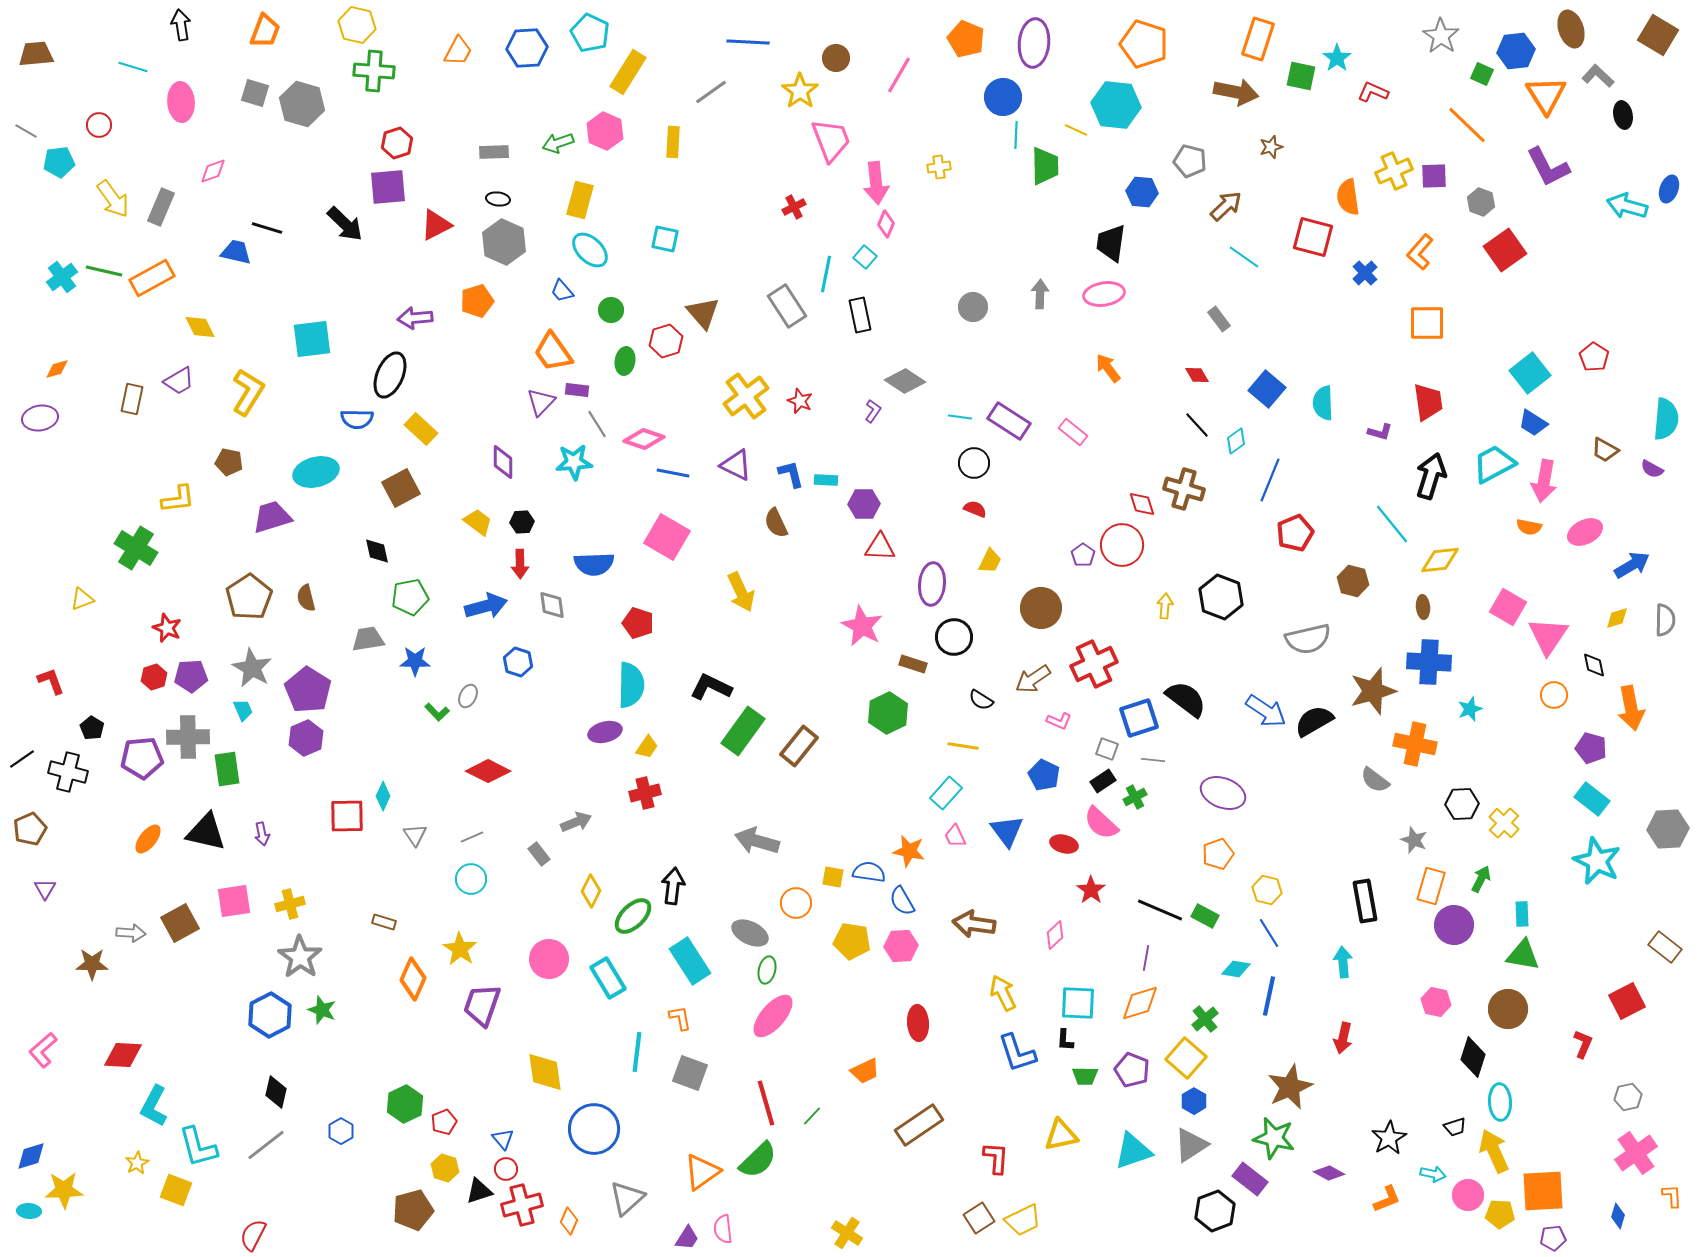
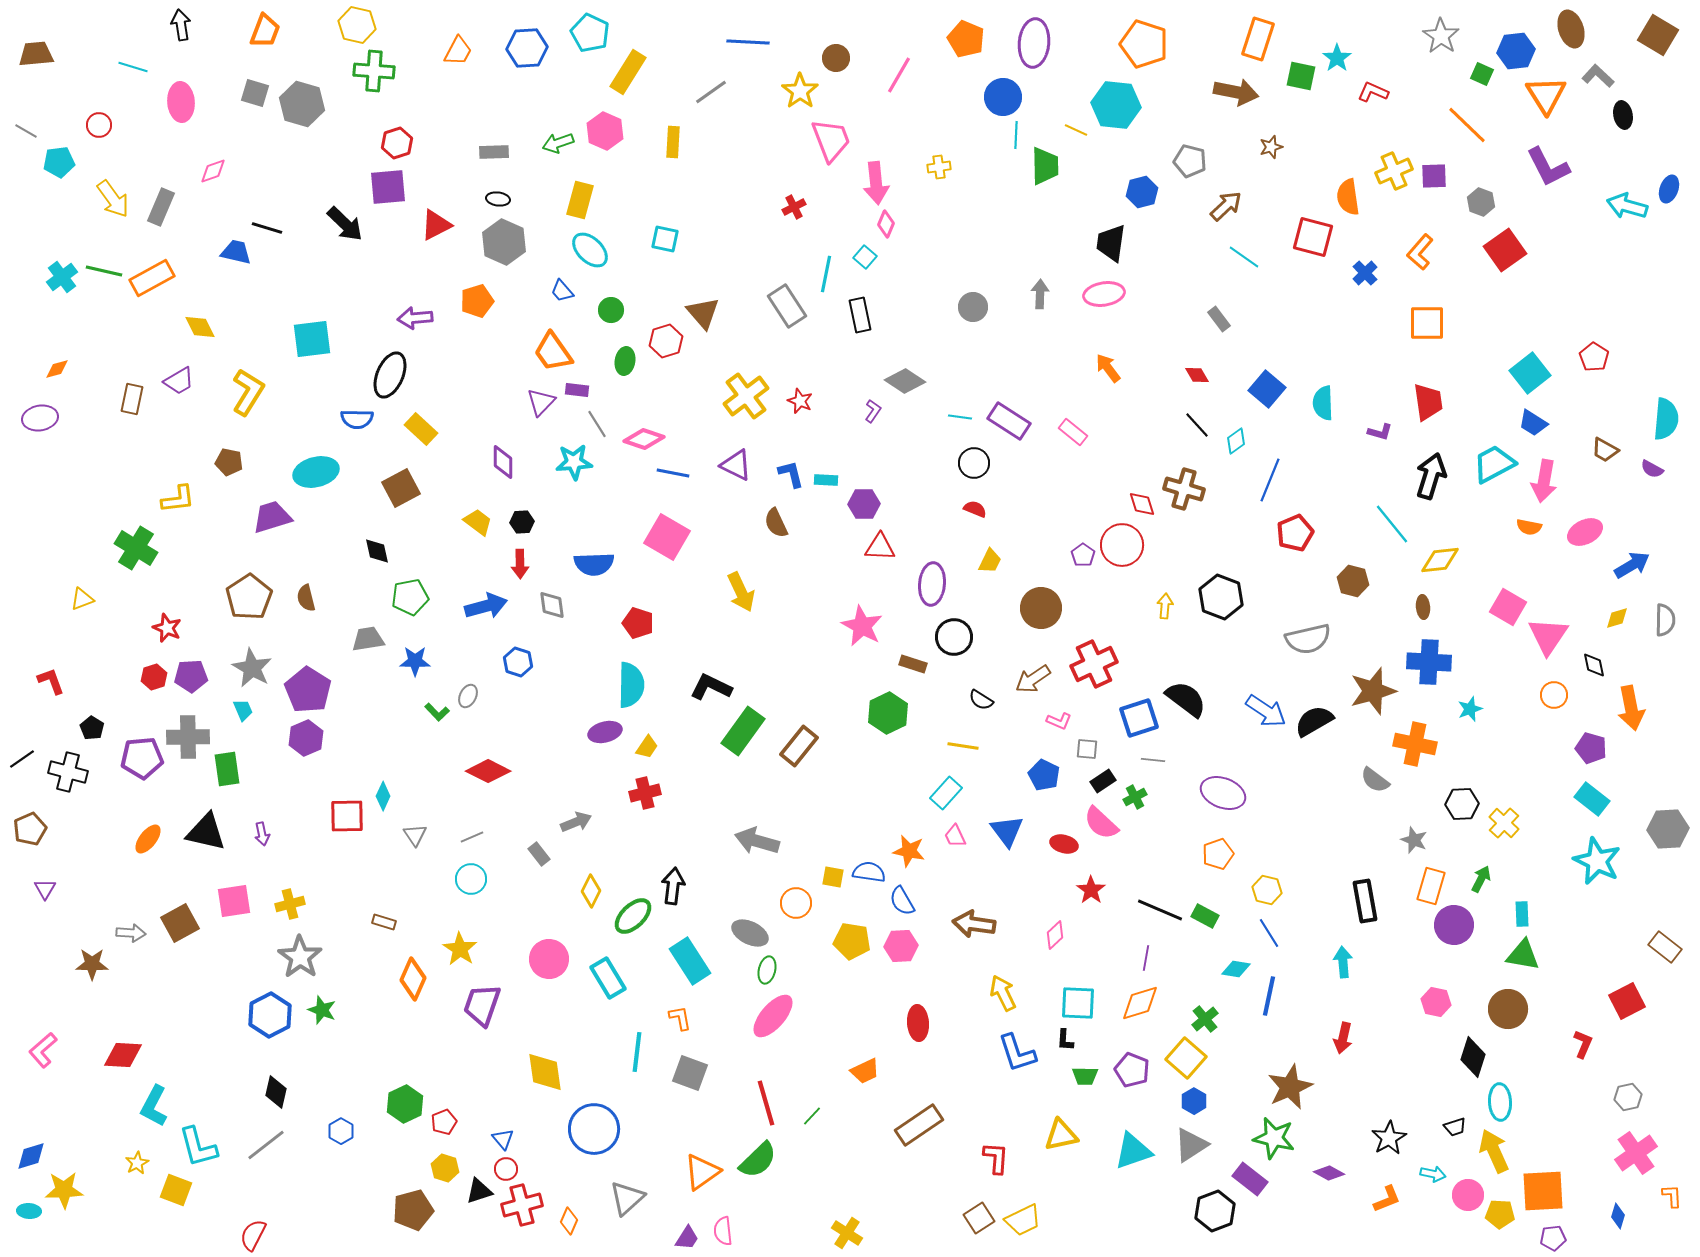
blue hexagon at (1142, 192): rotated 20 degrees counterclockwise
gray square at (1107, 749): moved 20 px left; rotated 15 degrees counterclockwise
pink semicircle at (723, 1229): moved 2 px down
